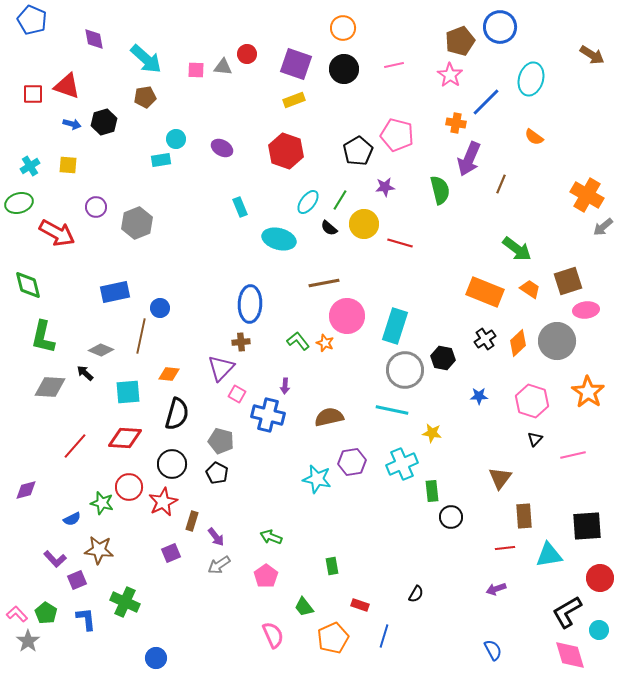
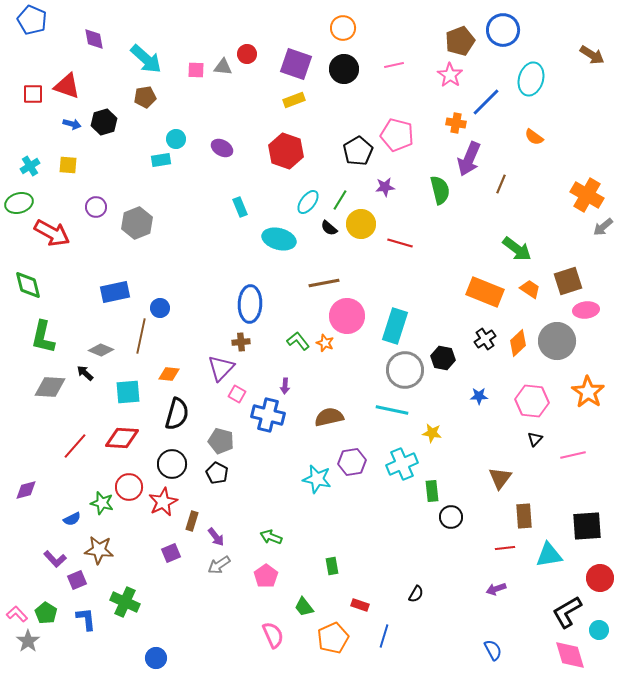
blue circle at (500, 27): moved 3 px right, 3 px down
yellow circle at (364, 224): moved 3 px left
red arrow at (57, 233): moved 5 px left
pink hexagon at (532, 401): rotated 12 degrees counterclockwise
red diamond at (125, 438): moved 3 px left
